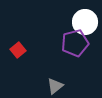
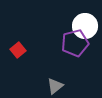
white circle: moved 4 px down
